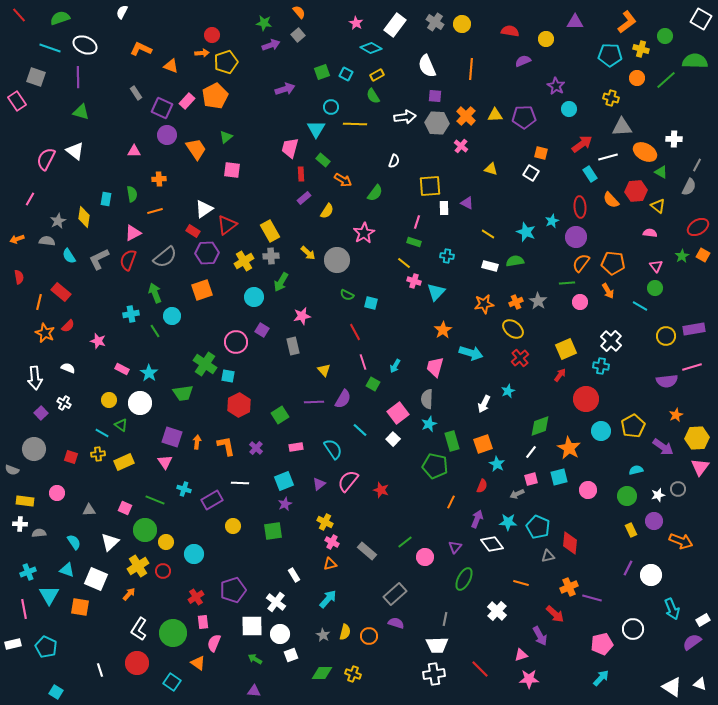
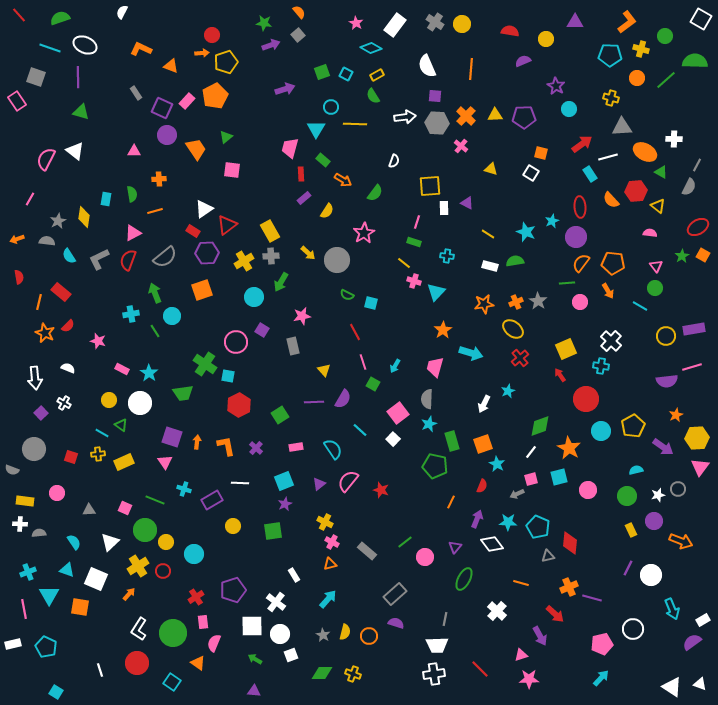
red arrow at (560, 375): rotated 72 degrees counterclockwise
